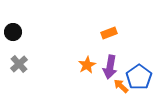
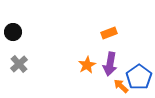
purple arrow: moved 3 px up
